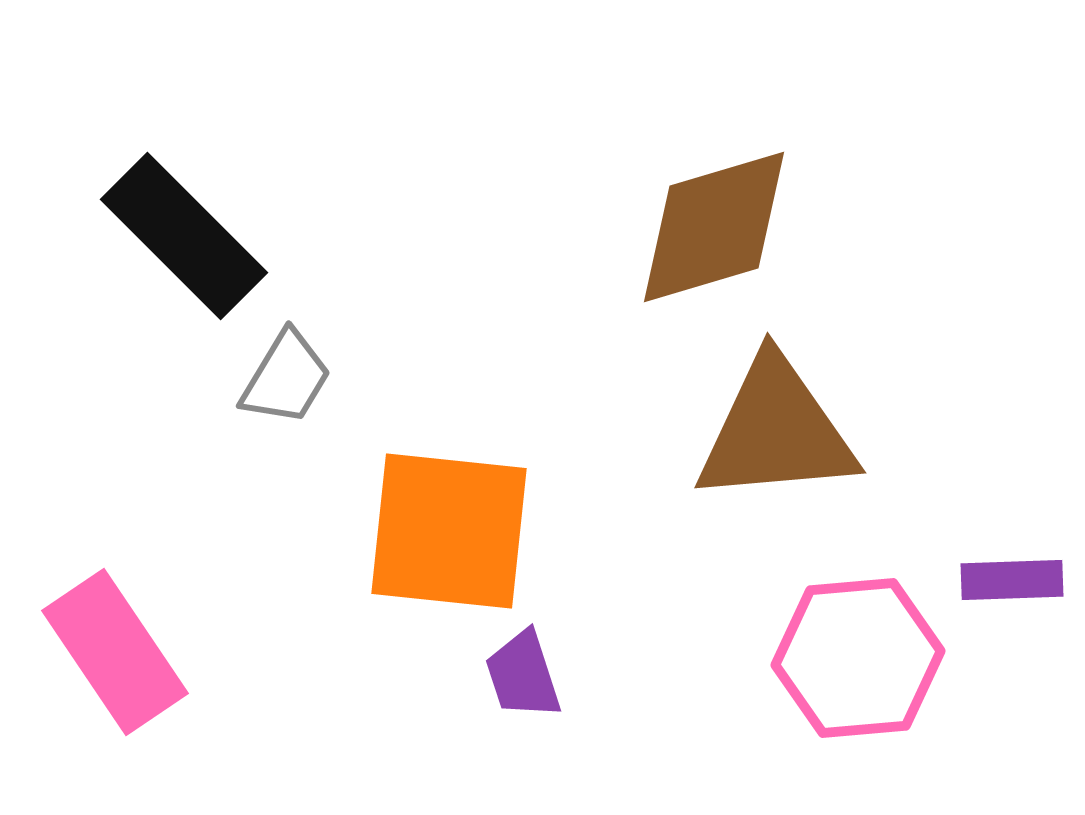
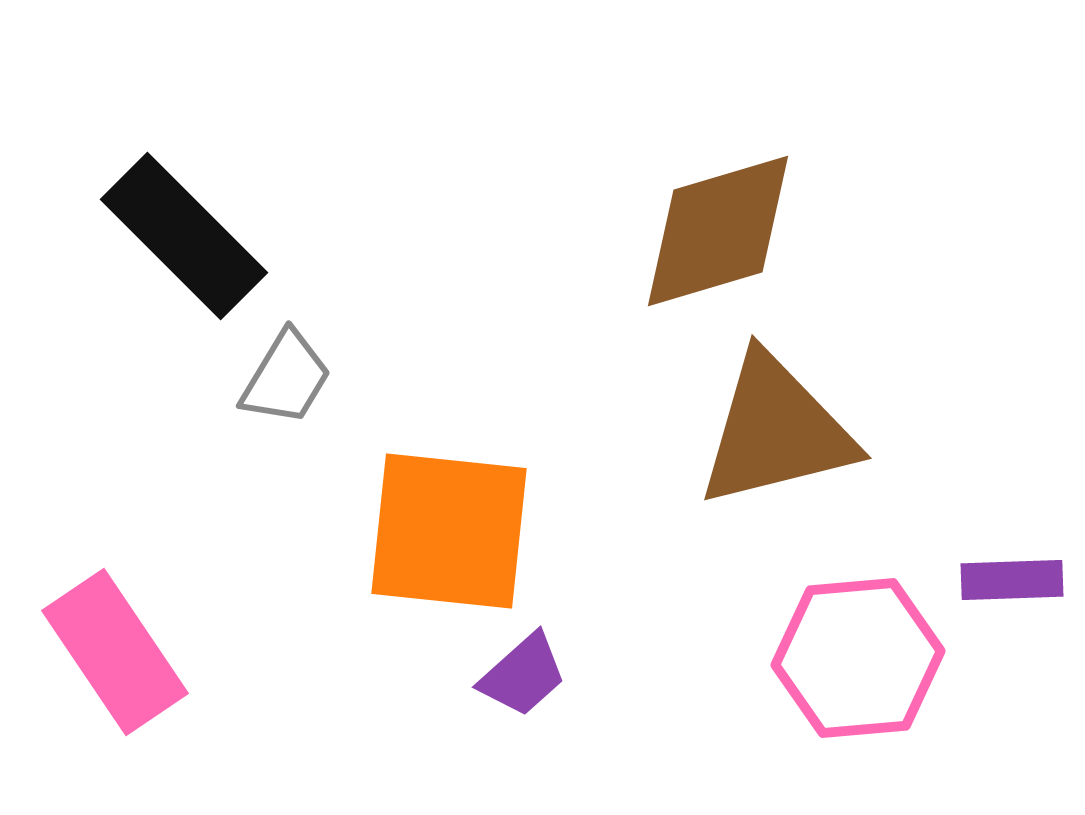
brown diamond: moved 4 px right, 4 px down
brown triangle: rotated 9 degrees counterclockwise
purple trapezoid: rotated 114 degrees counterclockwise
